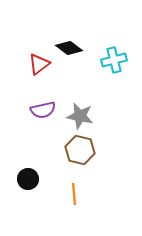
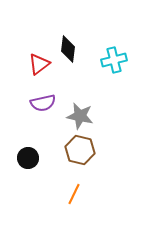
black diamond: moved 1 px left, 1 px down; rotated 60 degrees clockwise
purple semicircle: moved 7 px up
black circle: moved 21 px up
orange line: rotated 30 degrees clockwise
